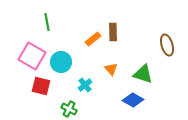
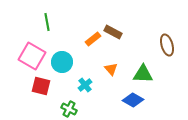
brown rectangle: rotated 60 degrees counterclockwise
cyan circle: moved 1 px right
green triangle: rotated 15 degrees counterclockwise
